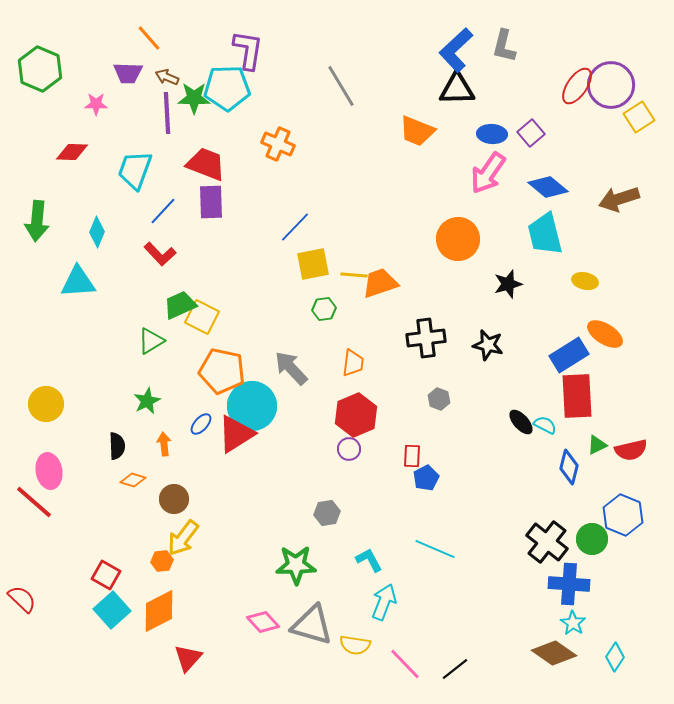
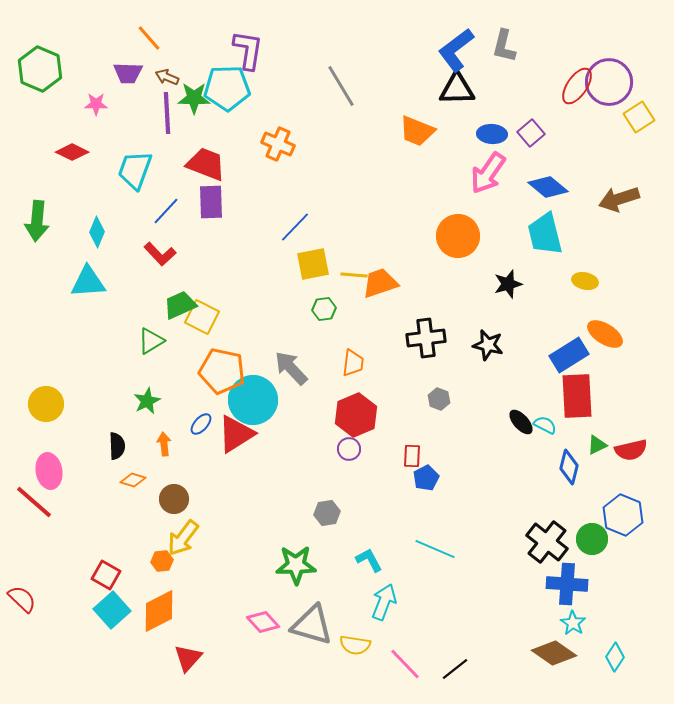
blue L-shape at (456, 50): rotated 6 degrees clockwise
purple circle at (611, 85): moved 2 px left, 3 px up
red diamond at (72, 152): rotated 24 degrees clockwise
blue line at (163, 211): moved 3 px right
orange circle at (458, 239): moved 3 px up
cyan triangle at (78, 282): moved 10 px right
cyan circle at (252, 406): moved 1 px right, 6 px up
blue cross at (569, 584): moved 2 px left
